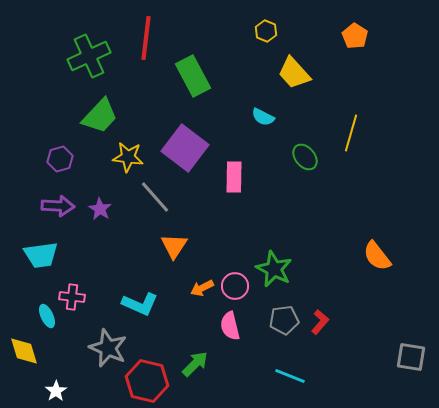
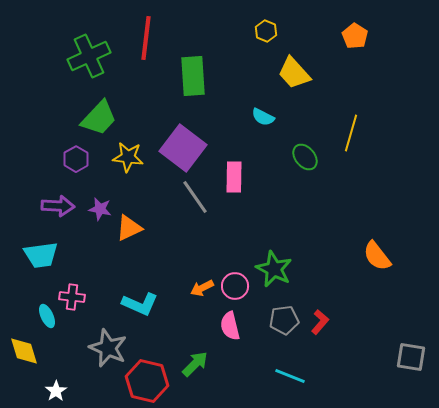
green rectangle: rotated 24 degrees clockwise
green trapezoid: moved 1 px left, 2 px down
purple square: moved 2 px left
purple hexagon: moved 16 px right; rotated 15 degrees counterclockwise
gray line: moved 40 px right; rotated 6 degrees clockwise
purple star: rotated 20 degrees counterclockwise
orange triangle: moved 45 px left, 18 px up; rotated 32 degrees clockwise
